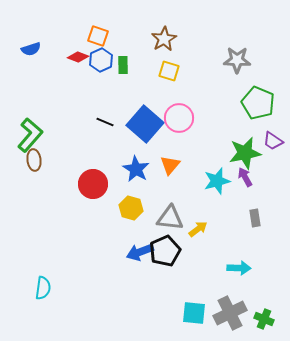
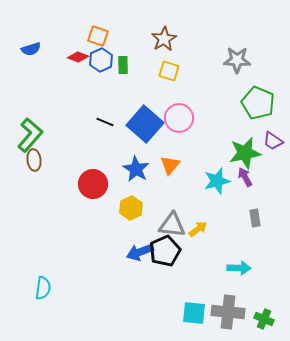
yellow hexagon: rotated 20 degrees clockwise
gray triangle: moved 2 px right, 7 px down
gray cross: moved 2 px left, 1 px up; rotated 32 degrees clockwise
